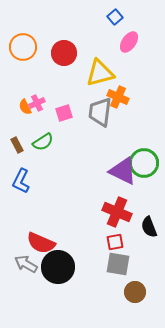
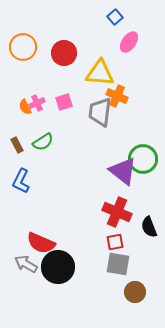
yellow triangle: rotated 20 degrees clockwise
orange cross: moved 1 px left, 1 px up
pink square: moved 11 px up
green circle: moved 1 px left, 4 px up
purple triangle: rotated 12 degrees clockwise
